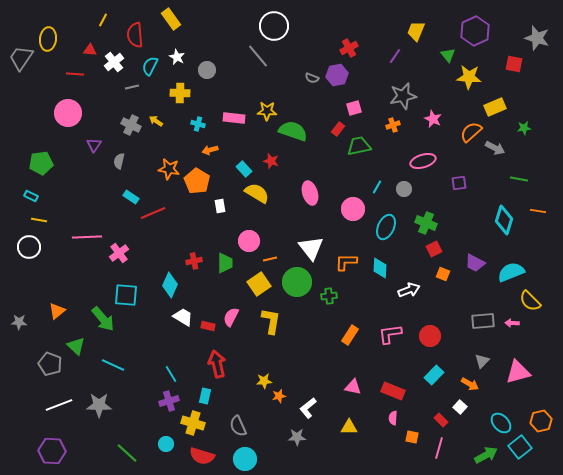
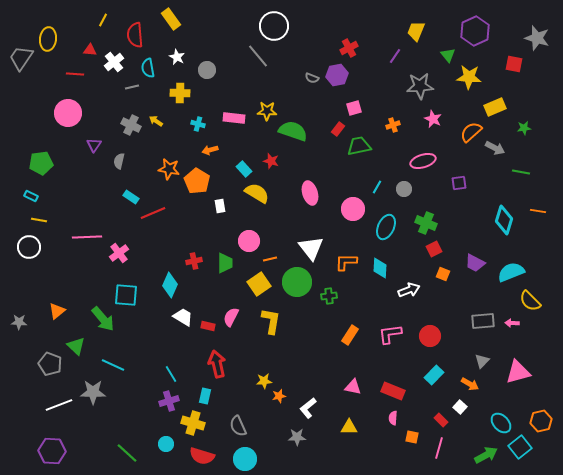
cyan semicircle at (150, 66): moved 2 px left, 2 px down; rotated 36 degrees counterclockwise
gray star at (403, 96): moved 17 px right, 10 px up; rotated 8 degrees clockwise
green line at (519, 179): moved 2 px right, 7 px up
gray star at (99, 405): moved 6 px left, 13 px up
